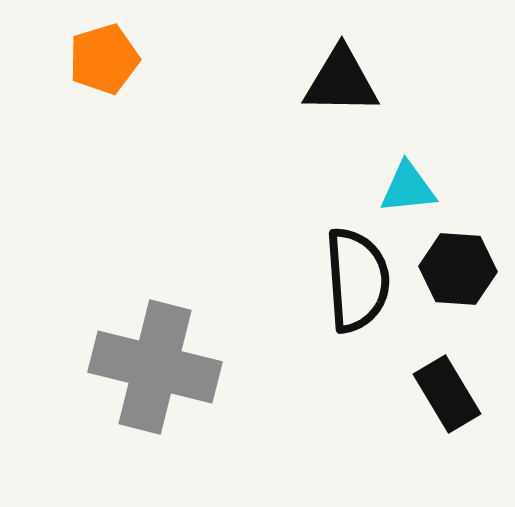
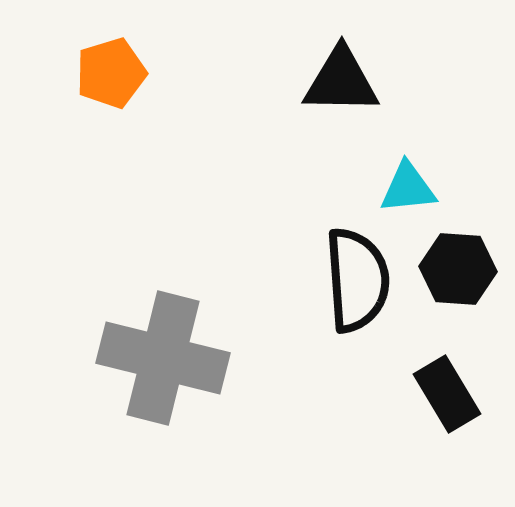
orange pentagon: moved 7 px right, 14 px down
gray cross: moved 8 px right, 9 px up
